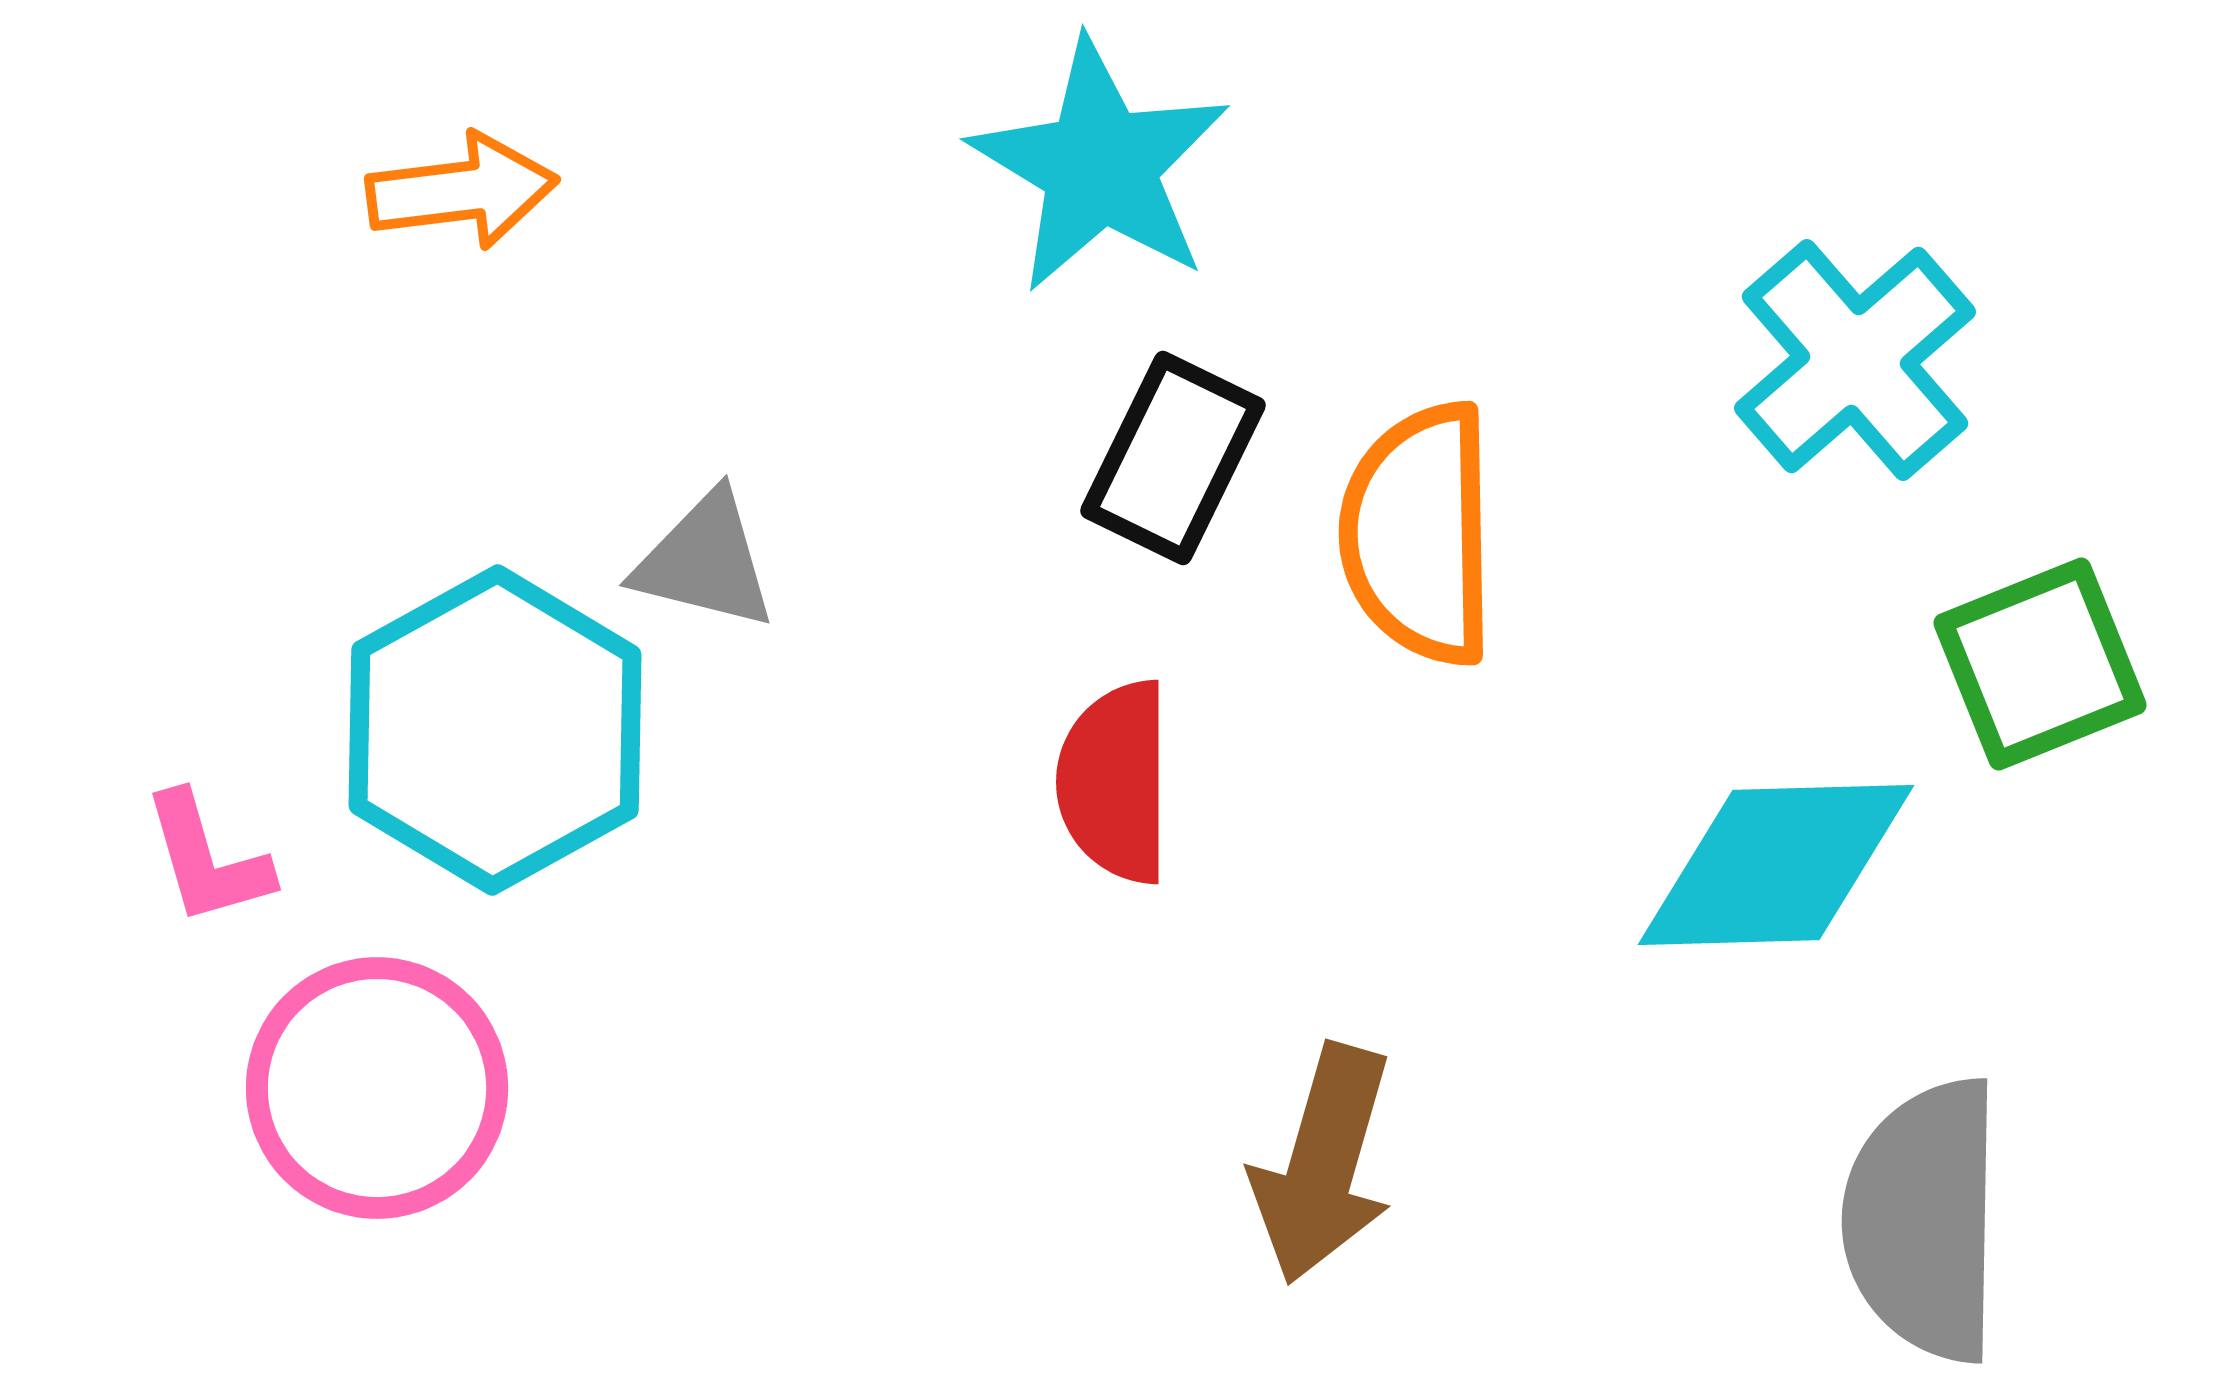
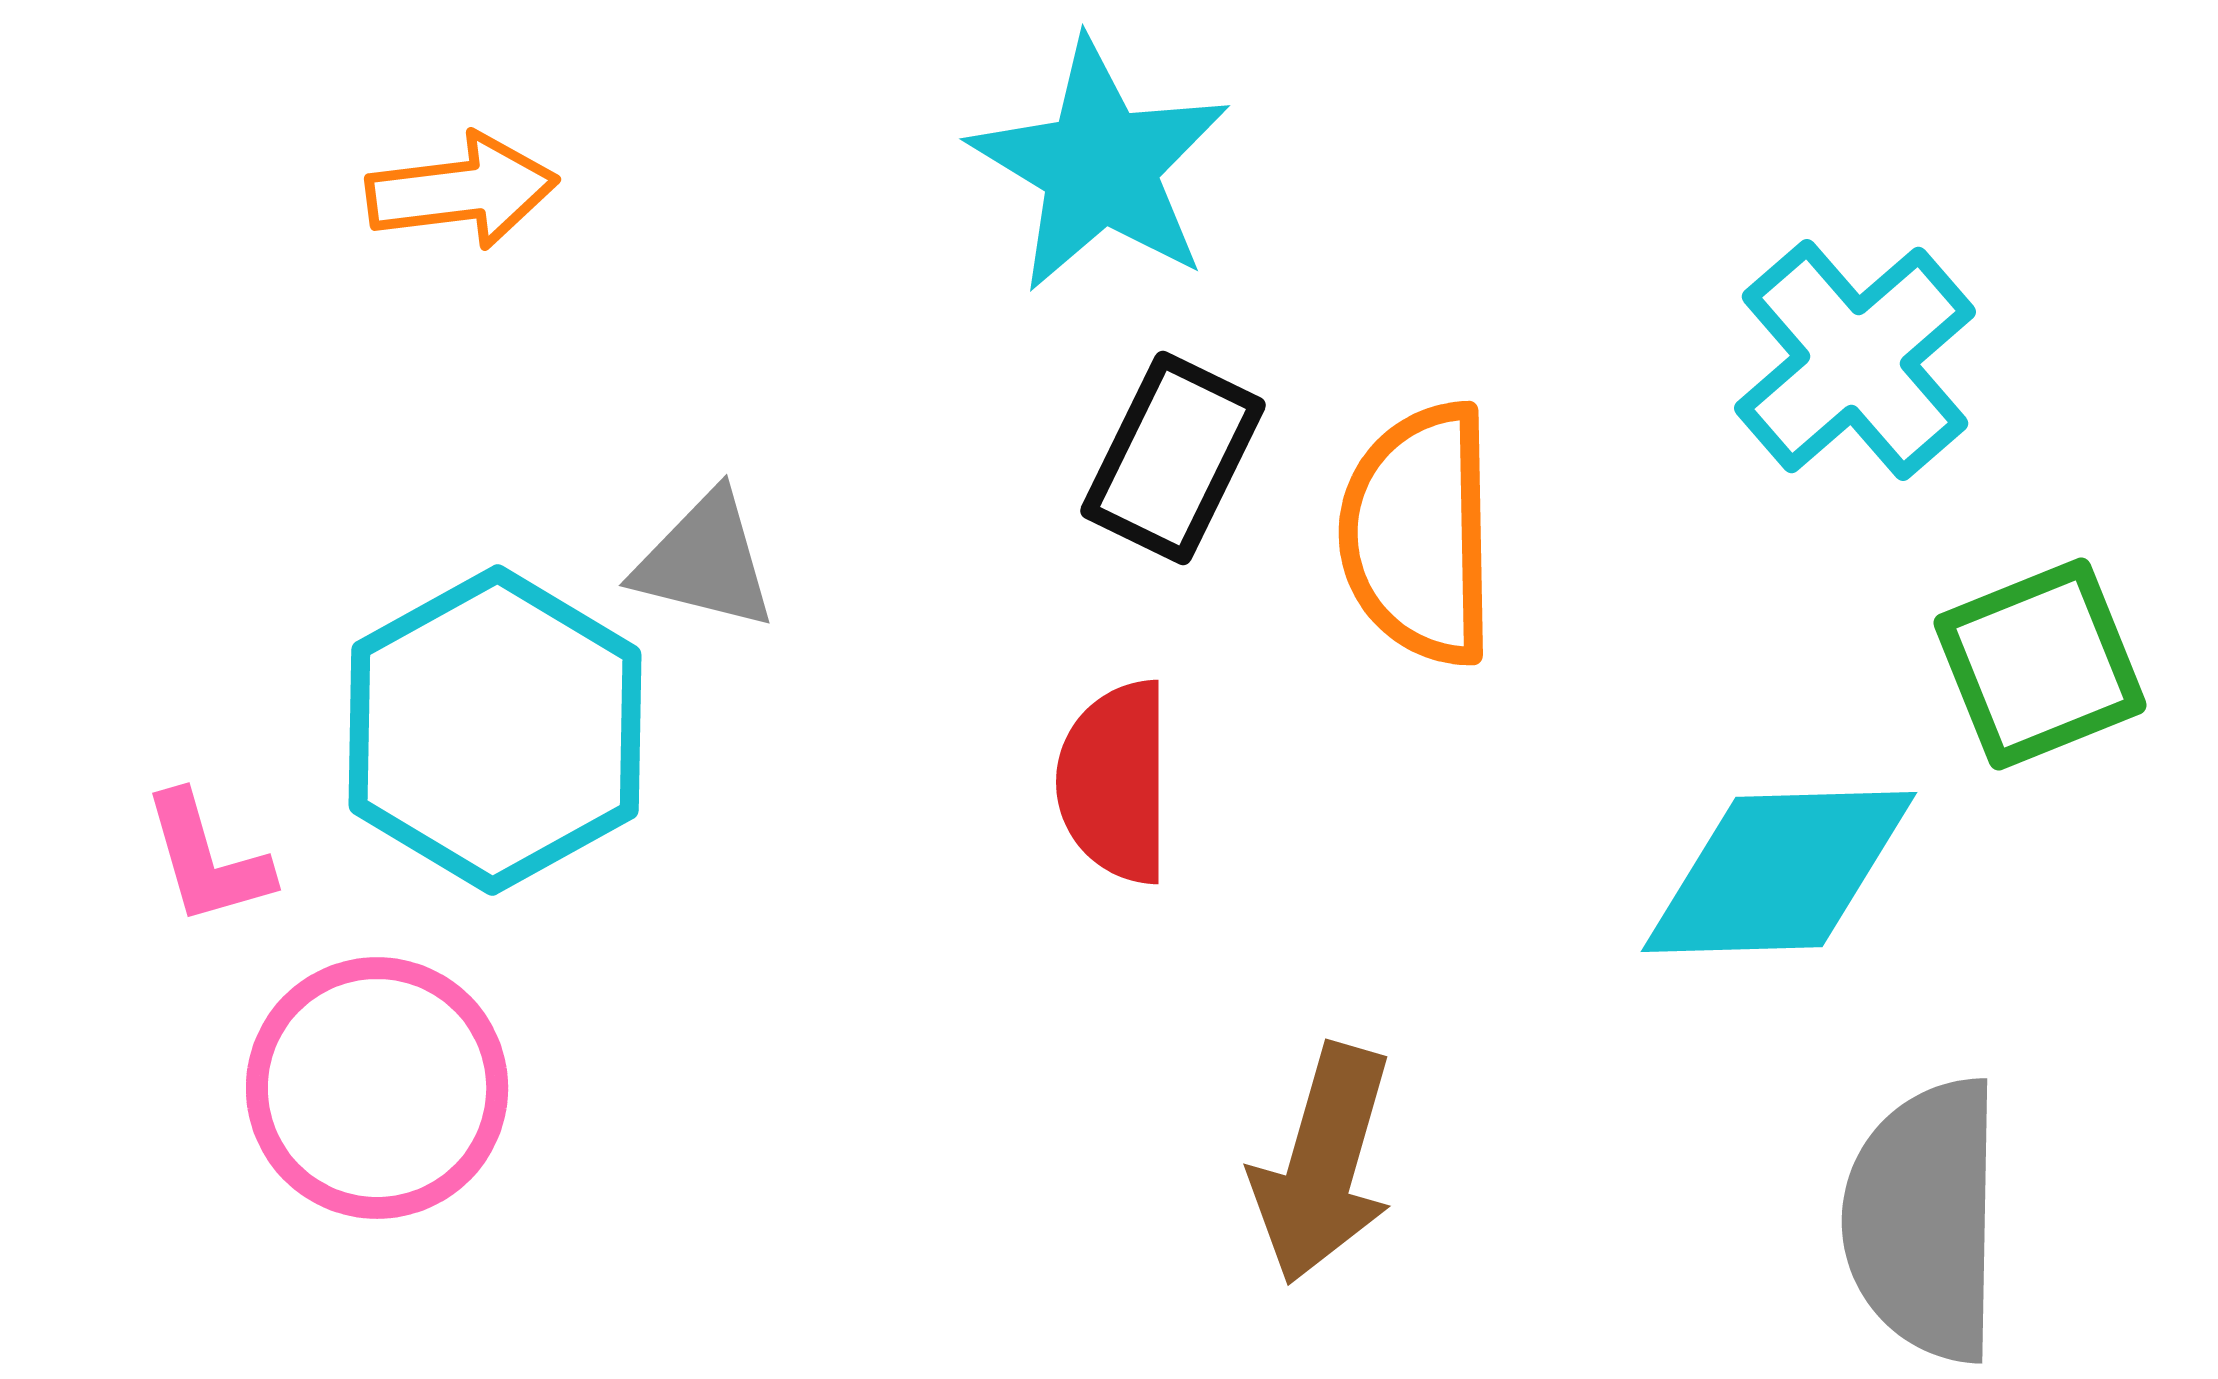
cyan diamond: moved 3 px right, 7 px down
